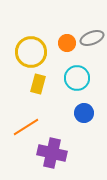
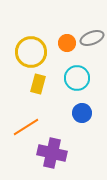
blue circle: moved 2 px left
